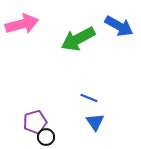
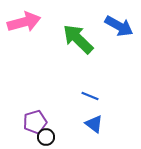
pink arrow: moved 2 px right, 2 px up
green arrow: rotated 72 degrees clockwise
blue line: moved 1 px right, 2 px up
blue triangle: moved 1 px left, 2 px down; rotated 18 degrees counterclockwise
